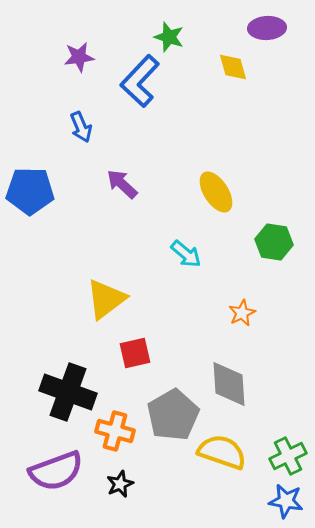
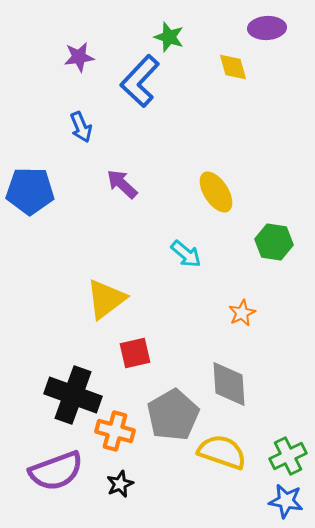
black cross: moved 5 px right, 3 px down
